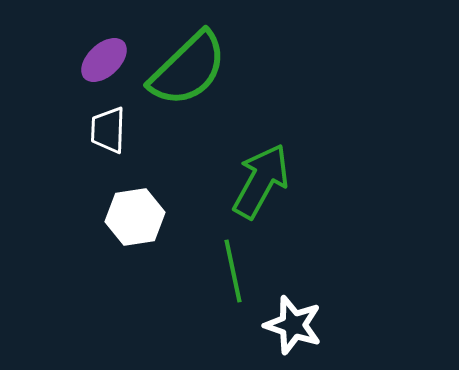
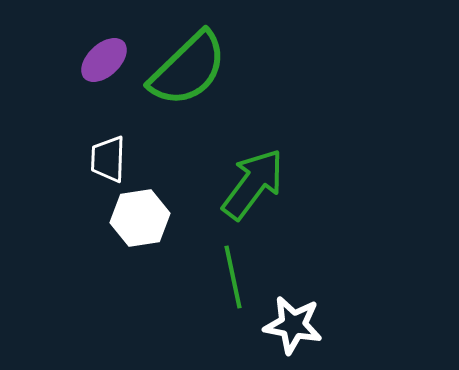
white trapezoid: moved 29 px down
green arrow: moved 8 px left, 3 px down; rotated 8 degrees clockwise
white hexagon: moved 5 px right, 1 px down
green line: moved 6 px down
white star: rotated 8 degrees counterclockwise
